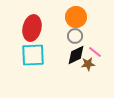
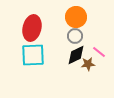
pink line: moved 4 px right
